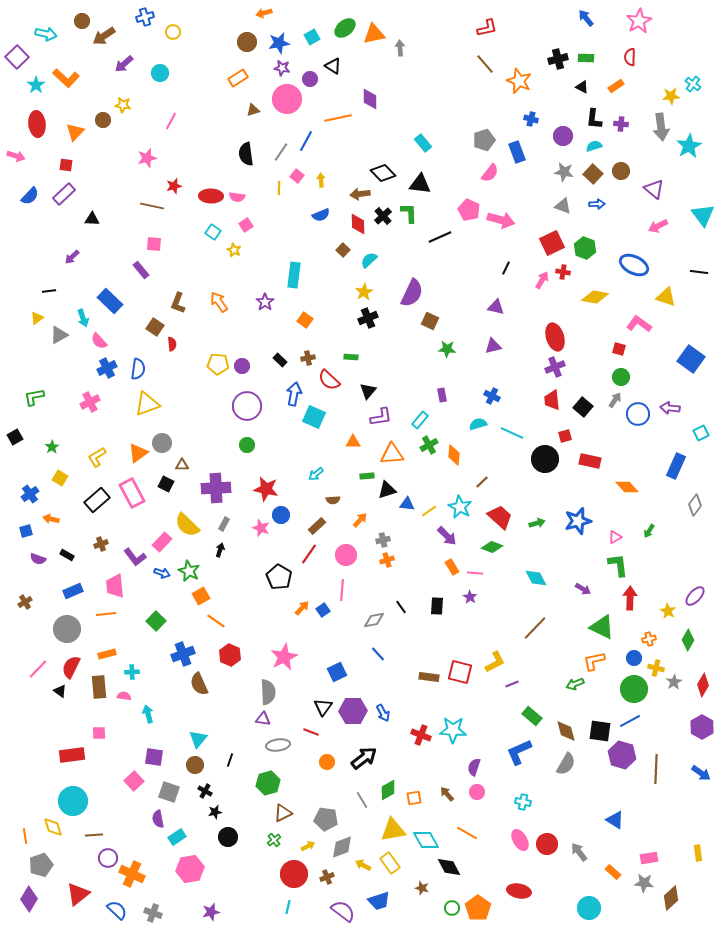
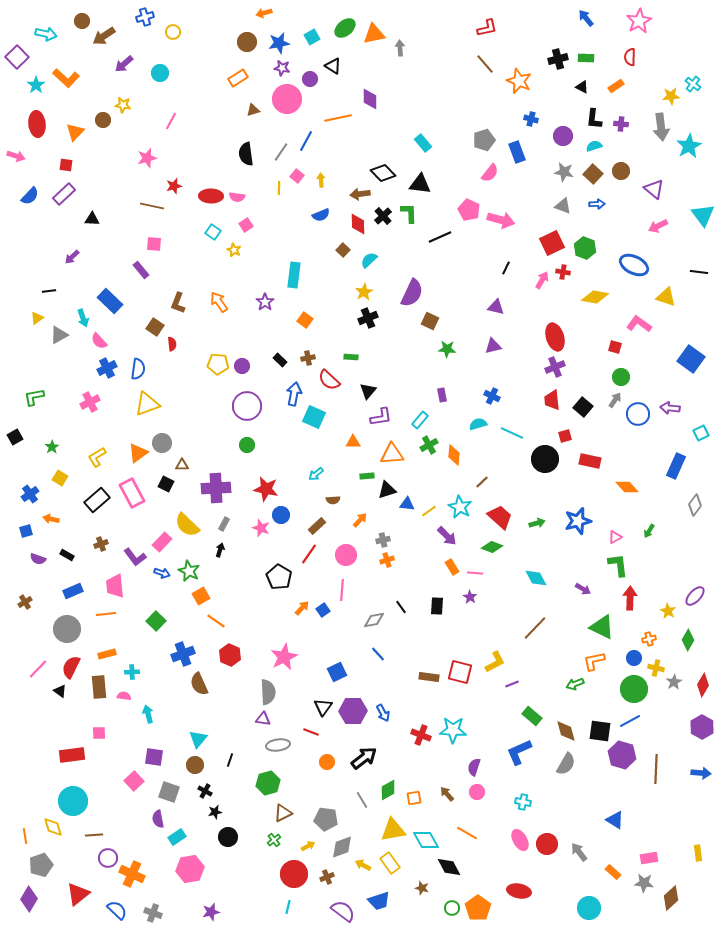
red square at (619, 349): moved 4 px left, 2 px up
blue arrow at (701, 773): rotated 30 degrees counterclockwise
